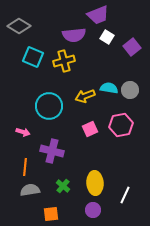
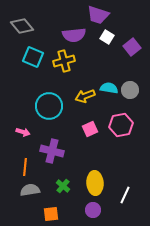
purple trapezoid: rotated 40 degrees clockwise
gray diamond: moved 3 px right; rotated 20 degrees clockwise
